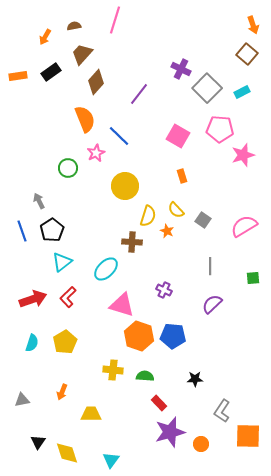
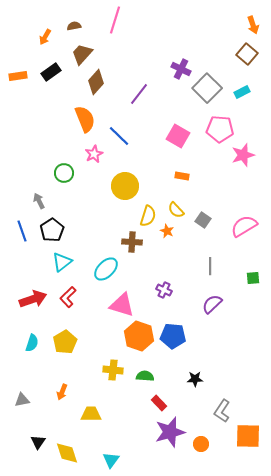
pink star at (96, 153): moved 2 px left, 1 px down
green circle at (68, 168): moved 4 px left, 5 px down
orange rectangle at (182, 176): rotated 64 degrees counterclockwise
